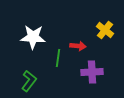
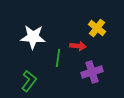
yellow cross: moved 8 px left, 2 px up
purple cross: rotated 15 degrees counterclockwise
